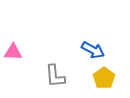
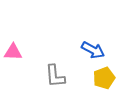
yellow pentagon: rotated 15 degrees clockwise
